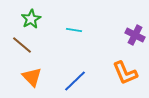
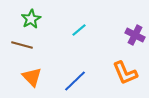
cyan line: moved 5 px right; rotated 49 degrees counterclockwise
brown line: rotated 25 degrees counterclockwise
